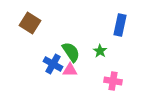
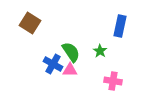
blue rectangle: moved 1 px down
